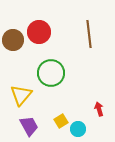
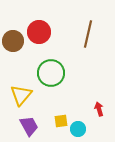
brown line: moved 1 px left; rotated 20 degrees clockwise
brown circle: moved 1 px down
yellow square: rotated 24 degrees clockwise
